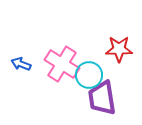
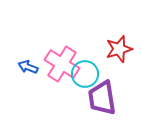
red star: rotated 16 degrees counterclockwise
blue arrow: moved 7 px right, 3 px down
cyan circle: moved 4 px left, 1 px up
